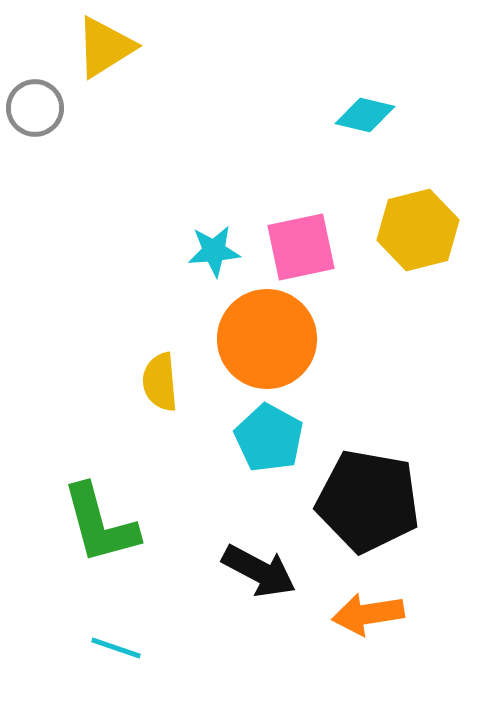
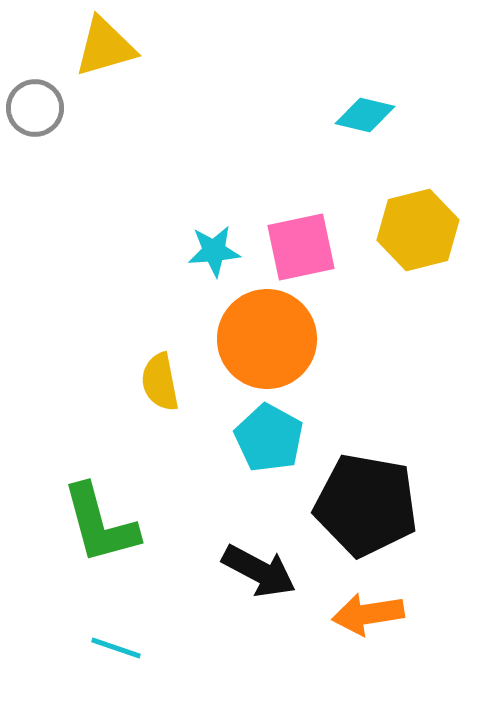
yellow triangle: rotated 16 degrees clockwise
yellow semicircle: rotated 6 degrees counterclockwise
black pentagon: moved 2 px left, 4 px down
